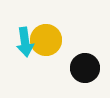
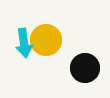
cyan arrow: moved 1 px left, 1 px down
